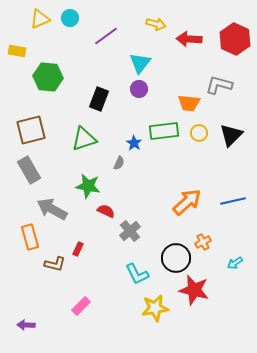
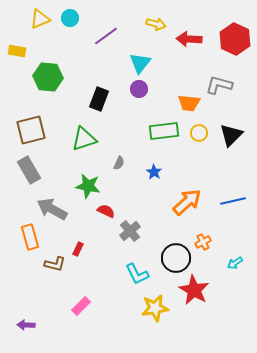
blue star: moved 20 px right, 29 px down
red star: rotated 16 degrees clockwise
